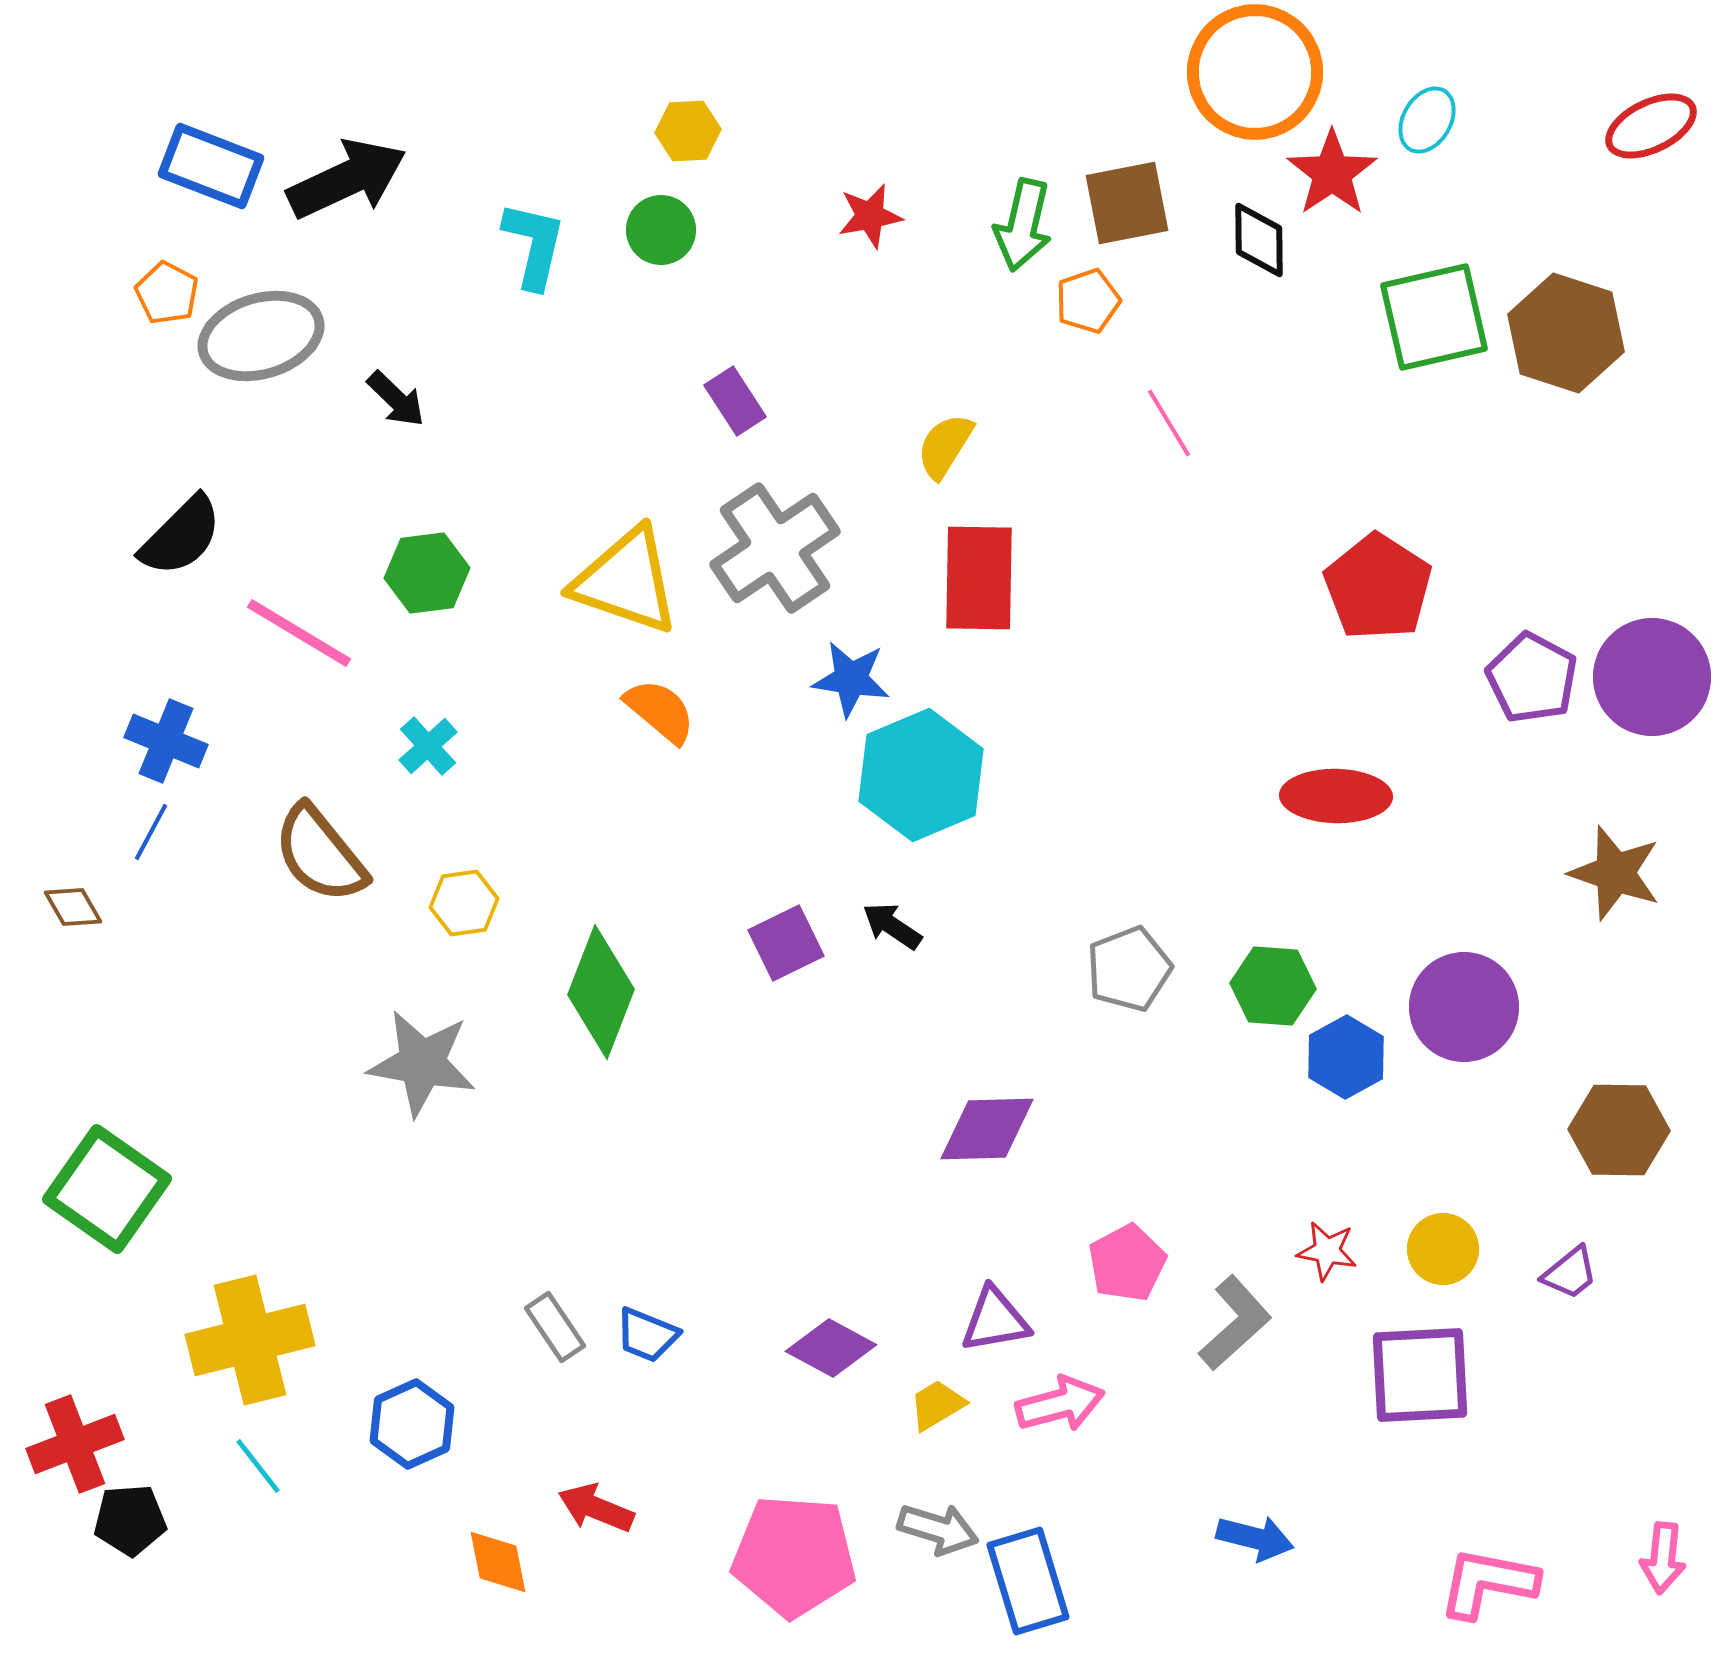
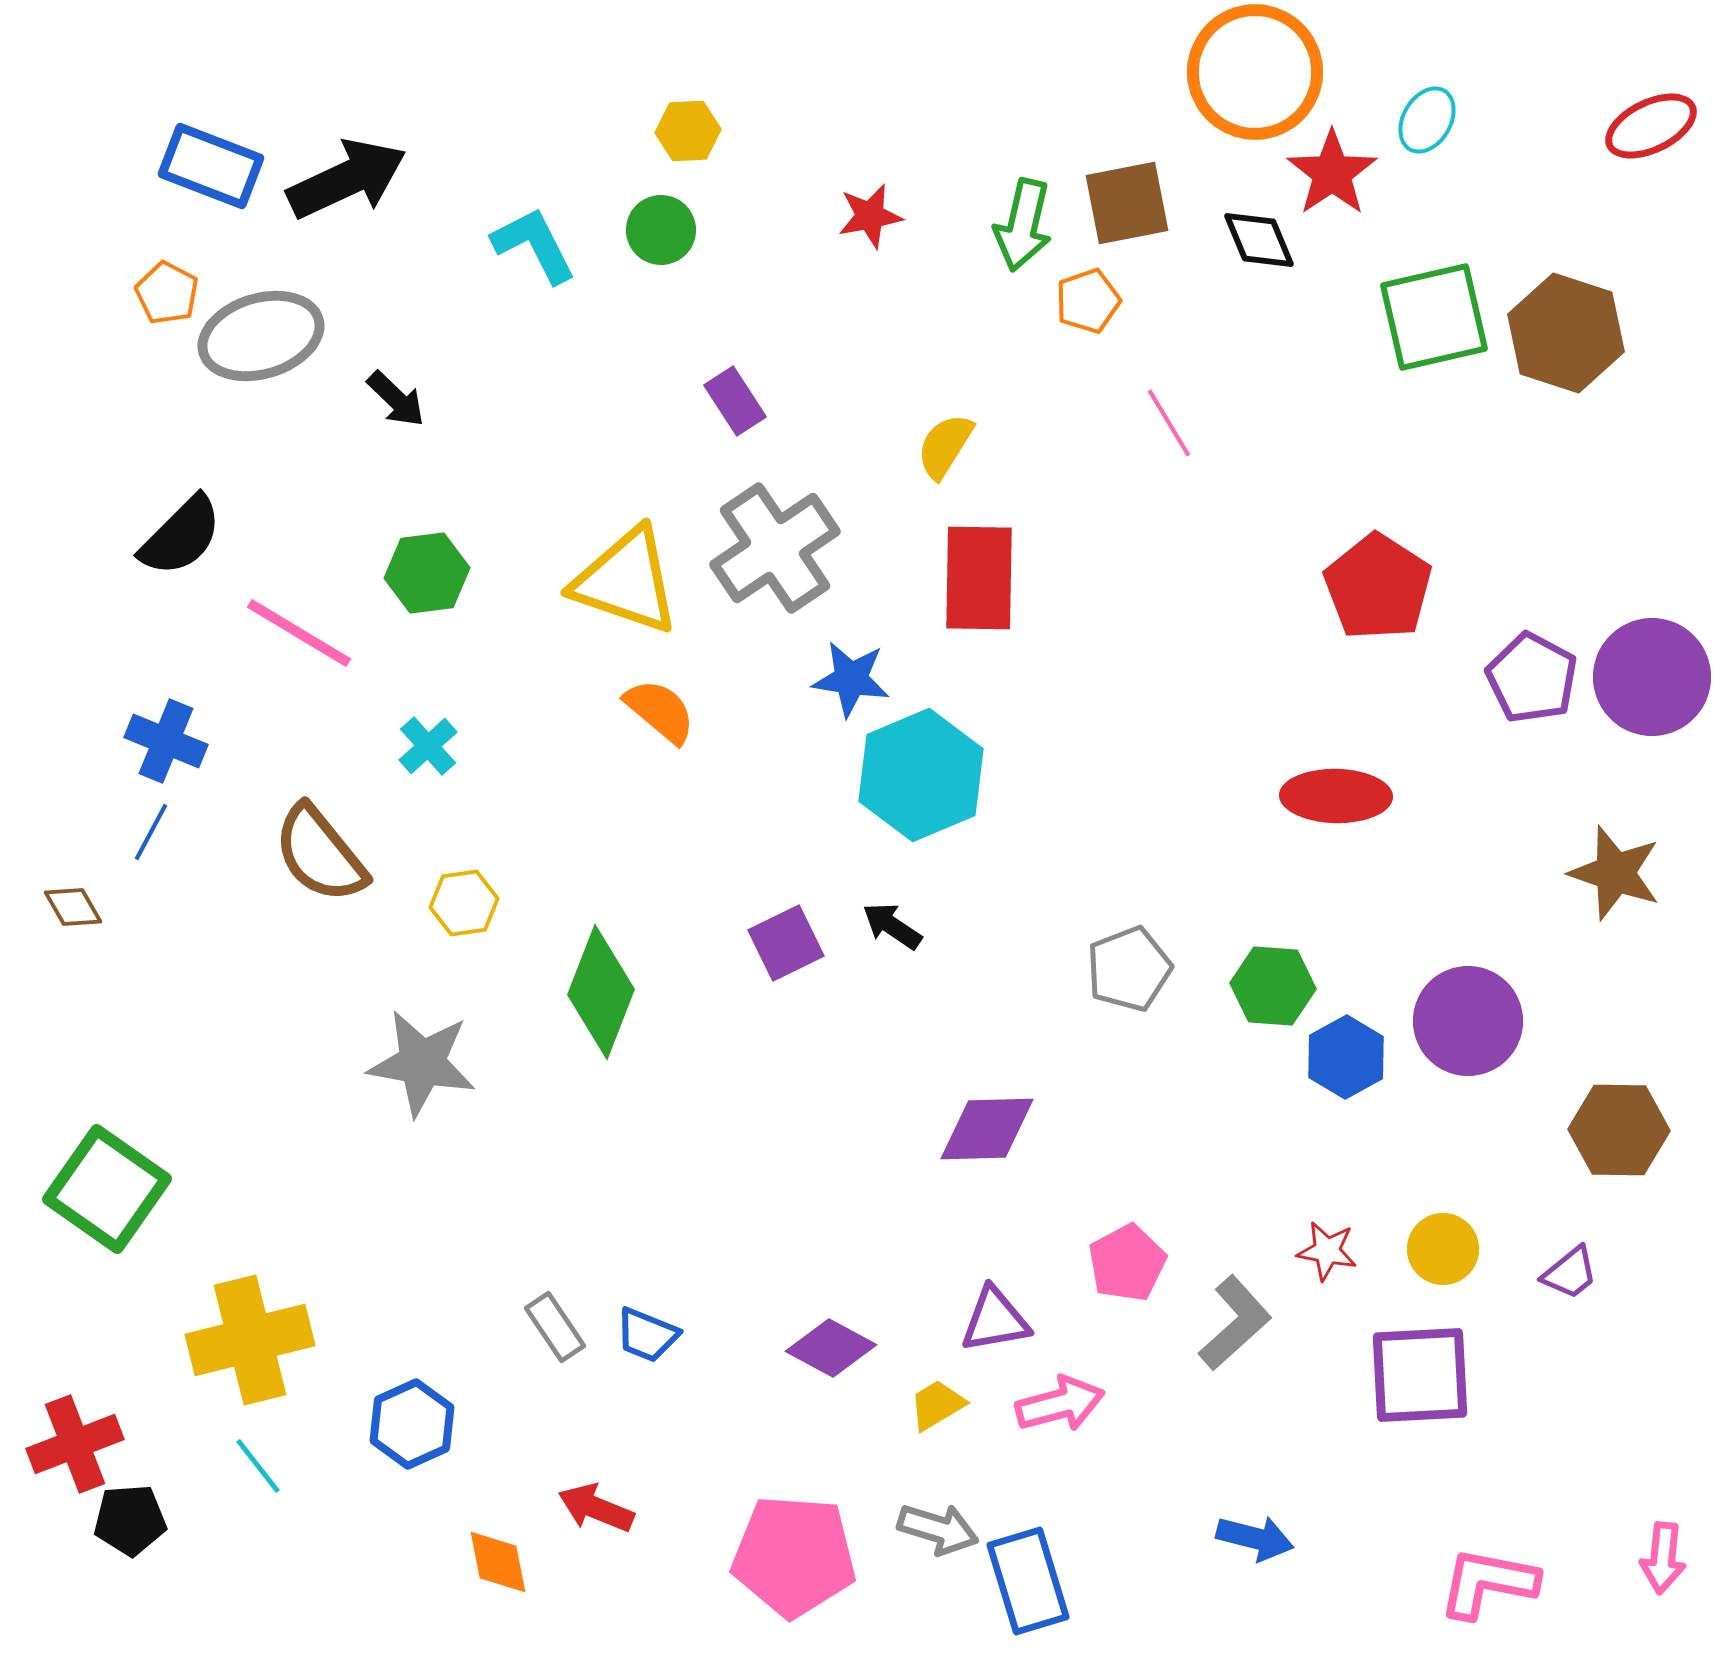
black diamond at (1259, 240): rotated 22 degrees counterclockwise
cyan L-shape at (534, 245): rotated 40 degrees counterclockwise
purple circle at (1464, 1007): moved 4 px right, 14 px down
